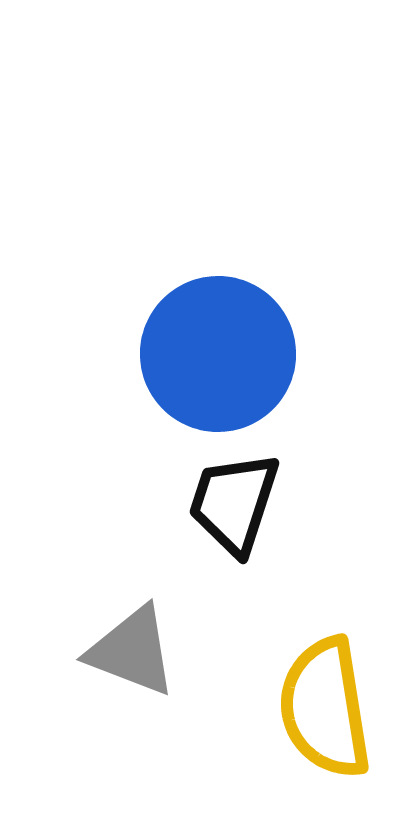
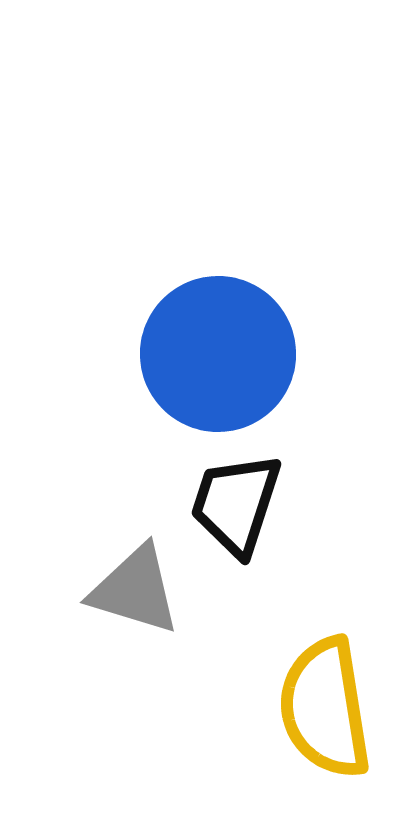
black trapezoid: moved 2 px right, 1 px down
gray triangle: moved 3 px right, 61 px up; rotated 4 degrees counterclockwise
